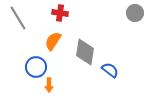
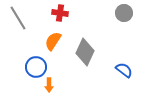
gray circle: moved 11 px left
gray diamond: rotated 16 degrees clockwise
blue semicircle: moved 14 px right
